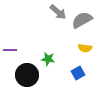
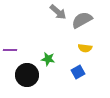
blue square: moved 1 px up
